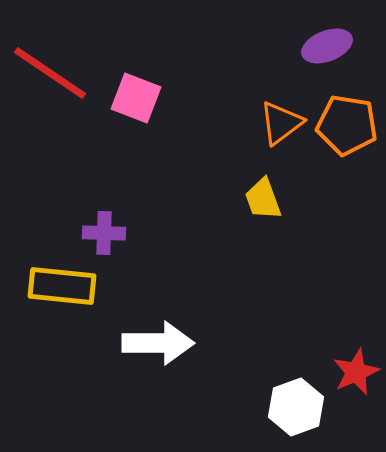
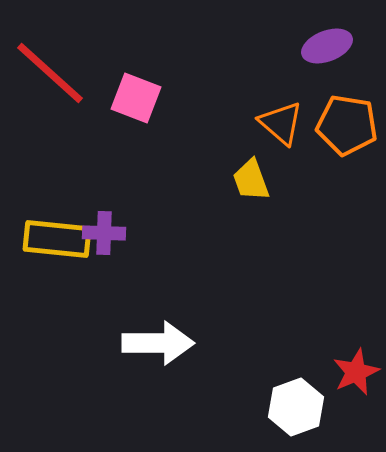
red line: rotated 8 degrees clockwise
orange triangle: rotated 42 degrees counterclockwise
yellow trapezoid: moved 12 px left, 19 px up
yellow rectangle: moved 5 px left, 47 px up
